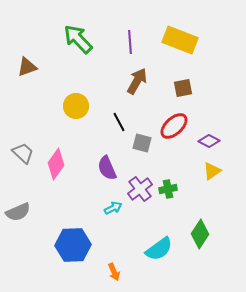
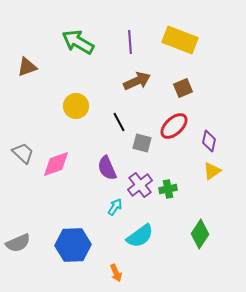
green arrow: moved 3 px down; rotated 16 degrees counterclockwise
brown arrow: rotated 36 degrees clockwise
brown square: rotated 12 degrees counterclockwise
purple diamond: rotated 75 degrees clockwise
pink diamond: rotated 36 degrees clockwise
purple cross: moved 4 px up
cyan arrow: moved 2 px right, 1 px up; rotated 30 degrees counterclockwise
gray semicircle: moved 31 px down
cyan semicircle: moved 19 px left, 13 px up
orange arrow: moved 2 px right, 1 px down
